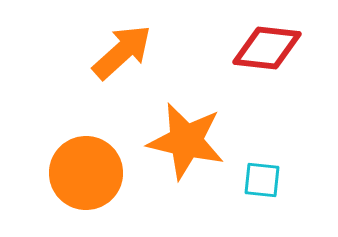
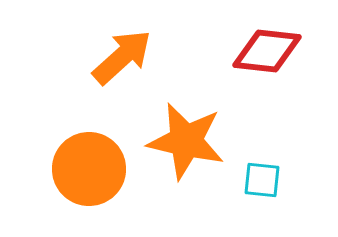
red diamond: moved 3 px down
orange arrow: moved 5 px down
orange circle: moved 3 px right, 4 px up
